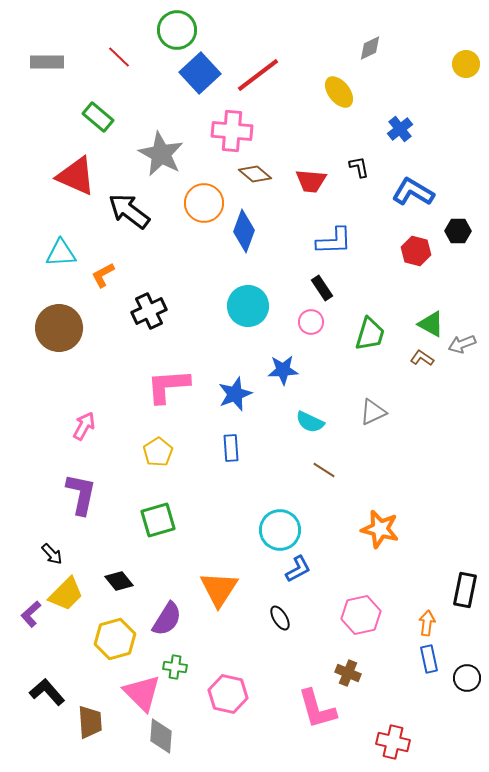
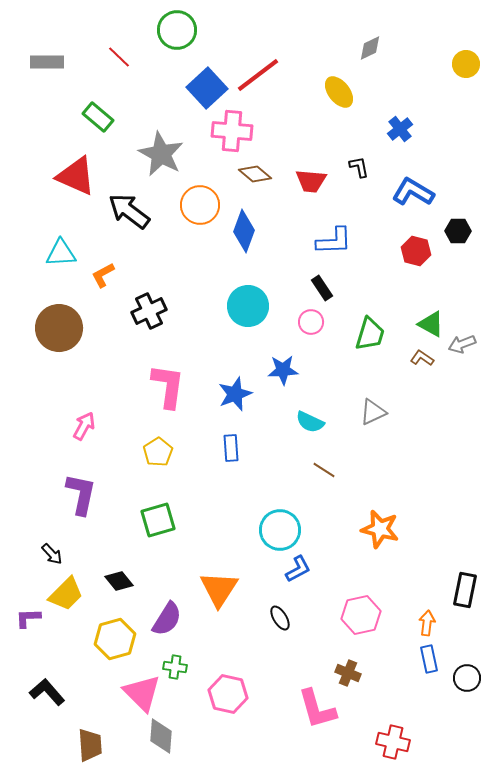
blue square at (200, 73): moved 7 px right, 15 px down
orange circle at (204, 203): moved 4 px left, 2 px down
pink L-shape at (168, 386): rotated 102 degrees clockwise
purple L-shape at (31, 614): moved 3 px left, 4 px down; rotated 40 degrees clockwise
brown trapezoid at (90, 722): moved 23 px down
